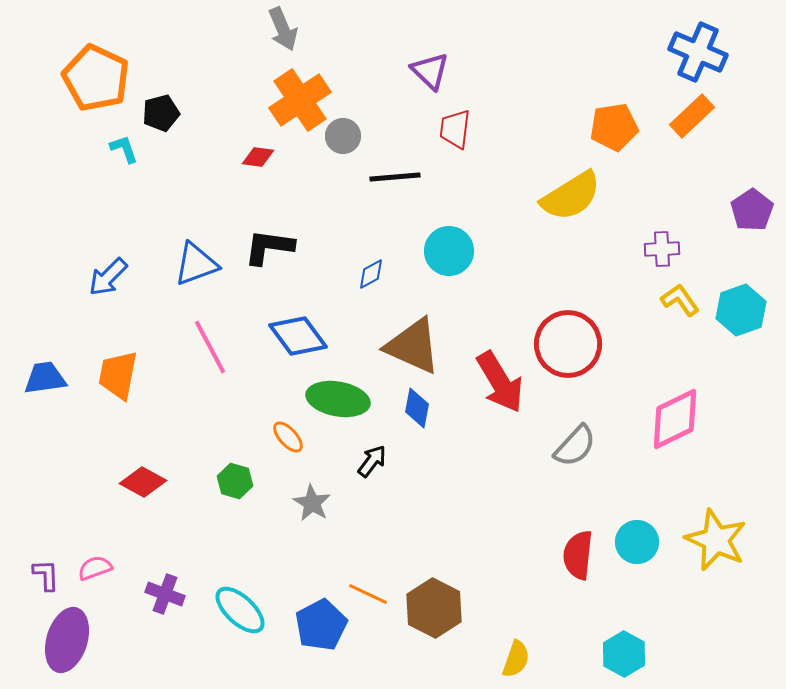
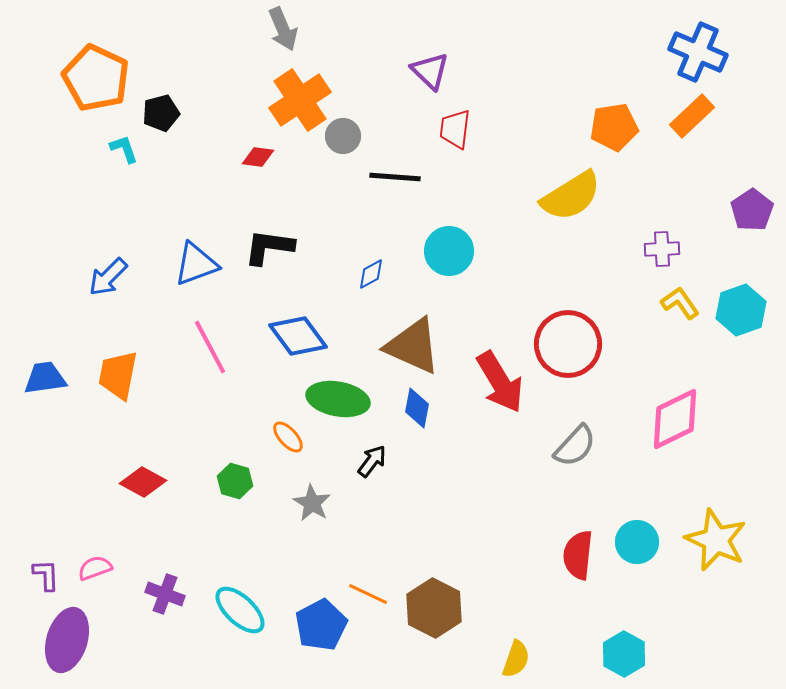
black line at (395, 177): rotated 9 degrees clockwise
yellow L-shape at (680, 300): moved 3 px down
